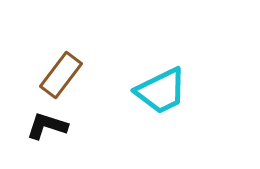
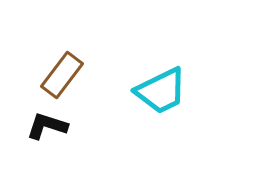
brown rectangle: moved 1 px right
